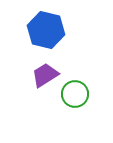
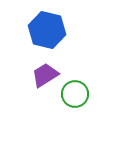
blue hexagon: moved 1 px right
